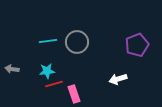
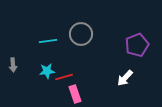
gray circle: moved 4 px right, 8 px up
gray arrow: moved 1 px right, 4 px up; rotated 104 degrees counterclockwise
white arrow: moved 7 px right, 1 px up; rotated 30 degrees counterclockwise
red line: moved 10 px right, 7 px up
pink rectangle: moved 1 px right
